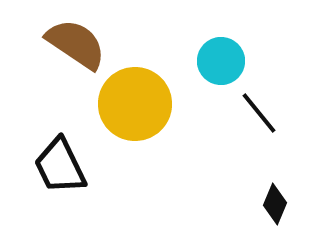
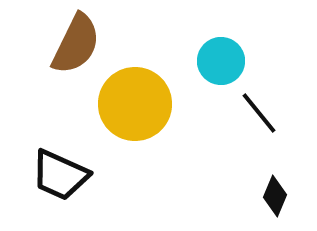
brown semicircle: rotated 82 degrees clockwise
black trapezoid: moved 9 px down; rotated 40 degrees counterclockwise
black diamond: moved 8 px up
